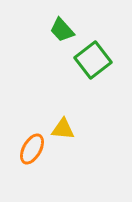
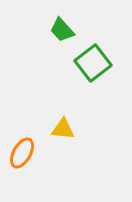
green square: moved 3 px down
orange ellipse: moved 10 px left, 4 px down
